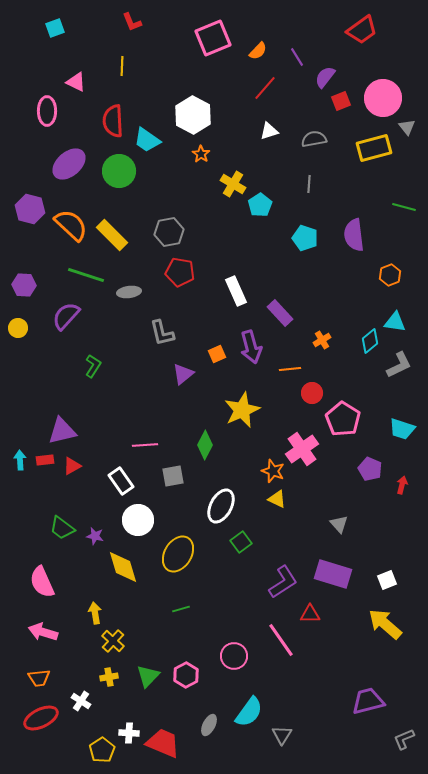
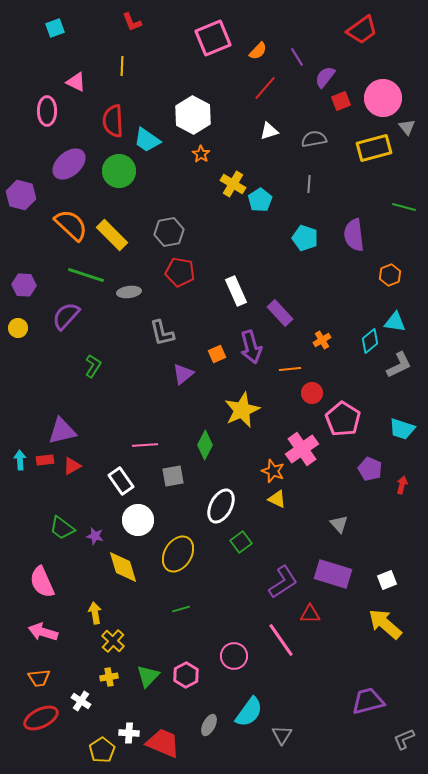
cyan pentagon at (260, 205): moved 5 px up
purple hexagon at (30, 209): moved 9 px left, 14 px up
